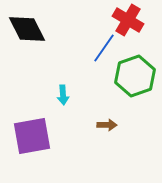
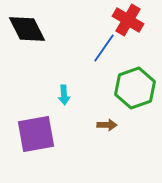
green hexagon: moved 12 px down
cyan arrow: moved 1 px right
purple square: moved 4 px right, 2 px up
